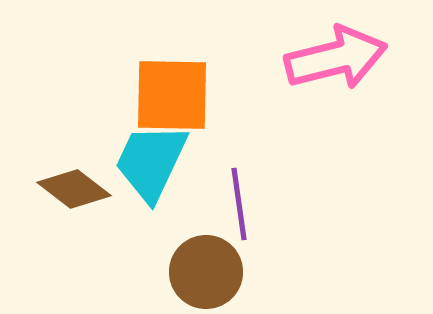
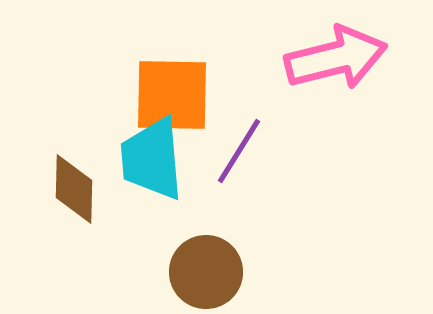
cyan trapezoid: moved 1 px right, 3 px up; rotated 30 degrees counterclockwise
brown diamond: rotated 54 degrees clockwise
purple line: moved 53 px up; rotated 40 degrees clockwise
